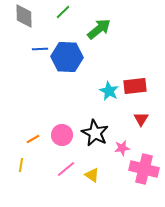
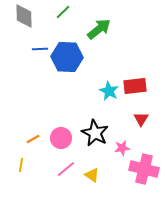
pink circle: moved 1 px left, 3 px down
